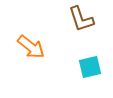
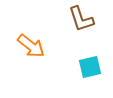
orange arrow: moved 1 px up
